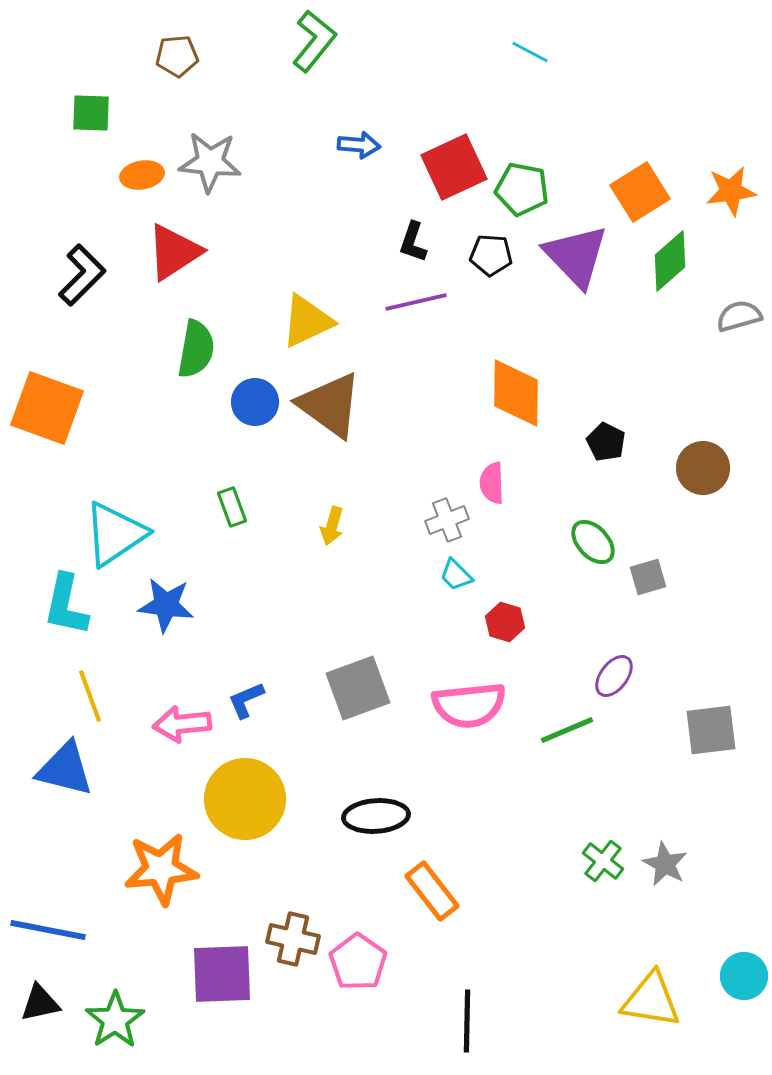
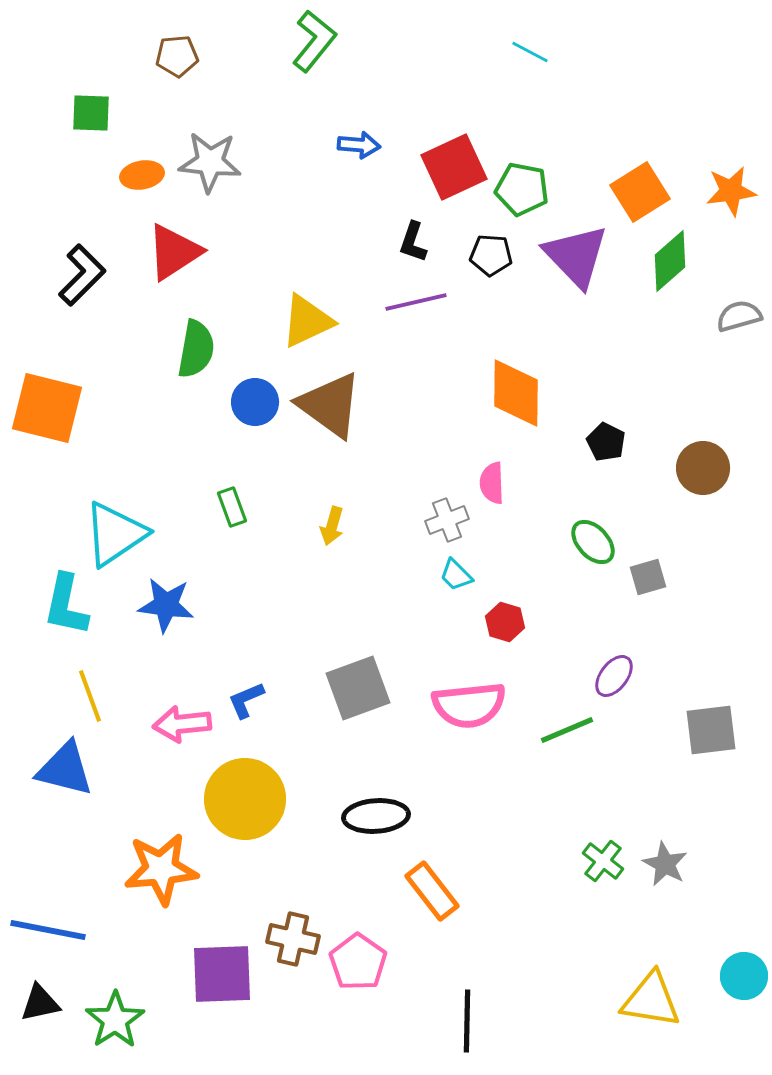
orange square at (47, 408): rotated 6 degrees counterclockwise
